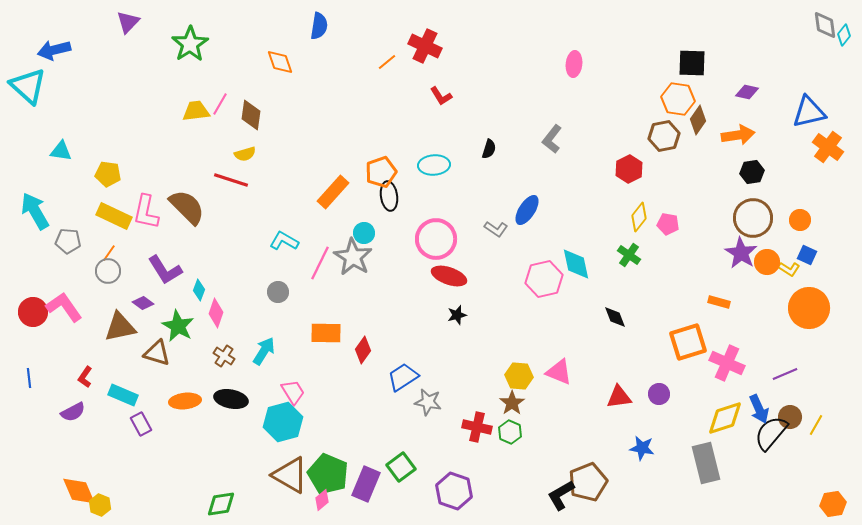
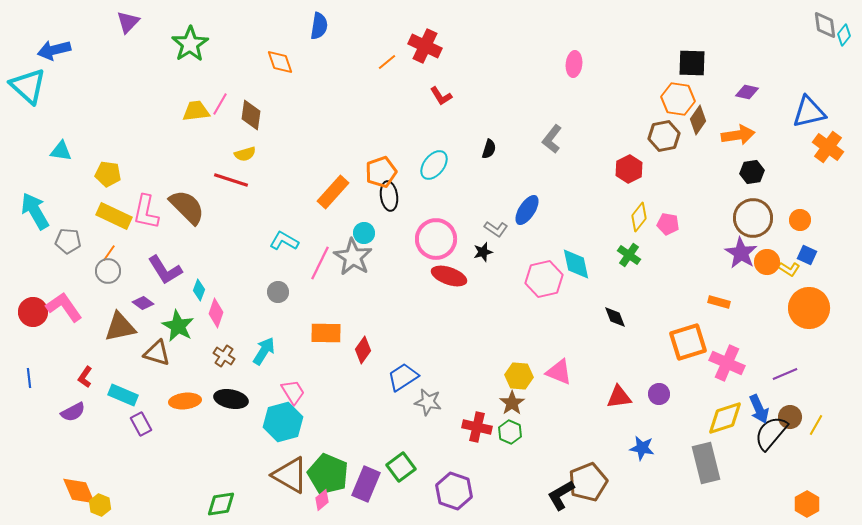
cyan ellipse at (434, 165): rotated 48 degrees counterclockwise
black star at (457, 315): moved 26 px right, 63 px up
orange hexagon at (833, 504): moved 26 px left; rotated 20 degrees counterclockwise
